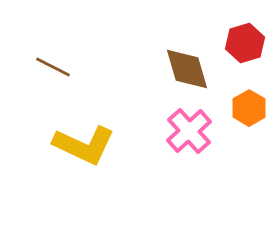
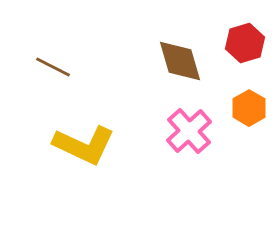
brown diamond: moved 7 px left, 8 px up
